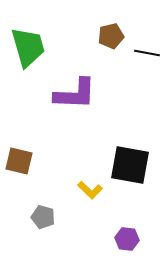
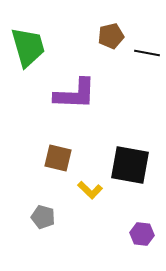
brown square: moved 39 px right, 3 px up
purple hexagon: moved 15 px right, 5 px up
